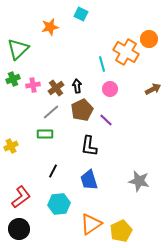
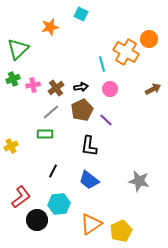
black arrow: moved 4 px right, 1 px down; rotated 88 degrees clockwise
blue trapezoid: rotated 35 degrees counterclockwise
black circle: moved 18 px right, 9 px up
